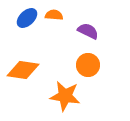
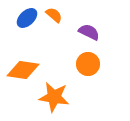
orange semicircle: rotated 36 degrees clockwise
purple semicircle: moved 1 px right, 1 px down
orange circle: moved 1 px up
orange star: moved 11 px left, 1 px down
